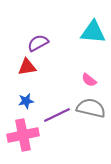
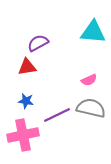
pink semicircle: rotated 63 degrees counterclockwise
blue star: rotated 21 degrees clockwise
